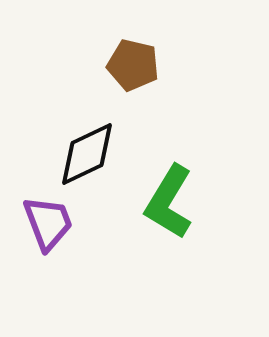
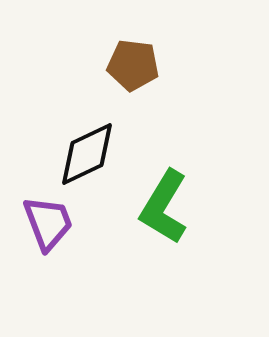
brown pentagon: rotated 6 degrees counterclockwise
green L-shape: moved 5 px left, 5 px down
